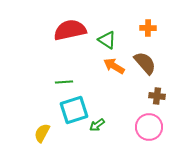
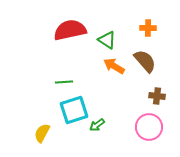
brown semicircle: moved 2 px up
